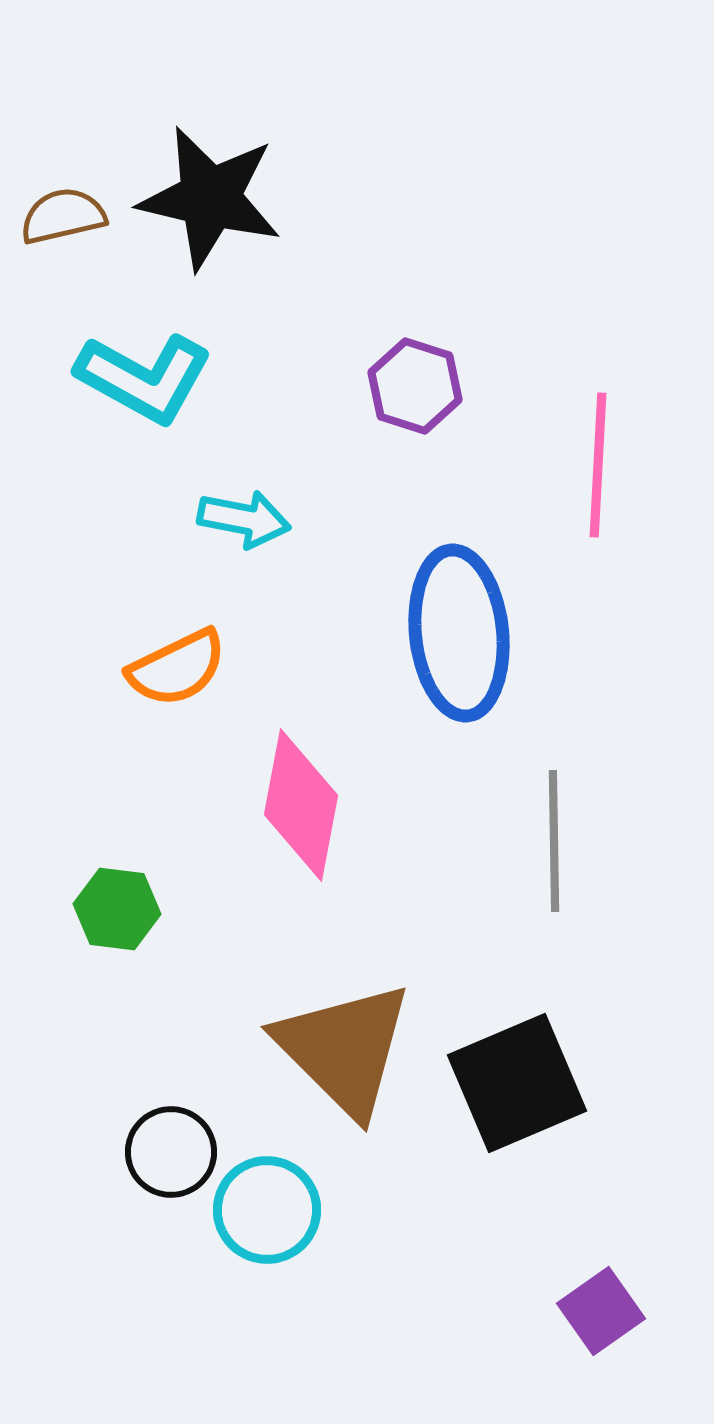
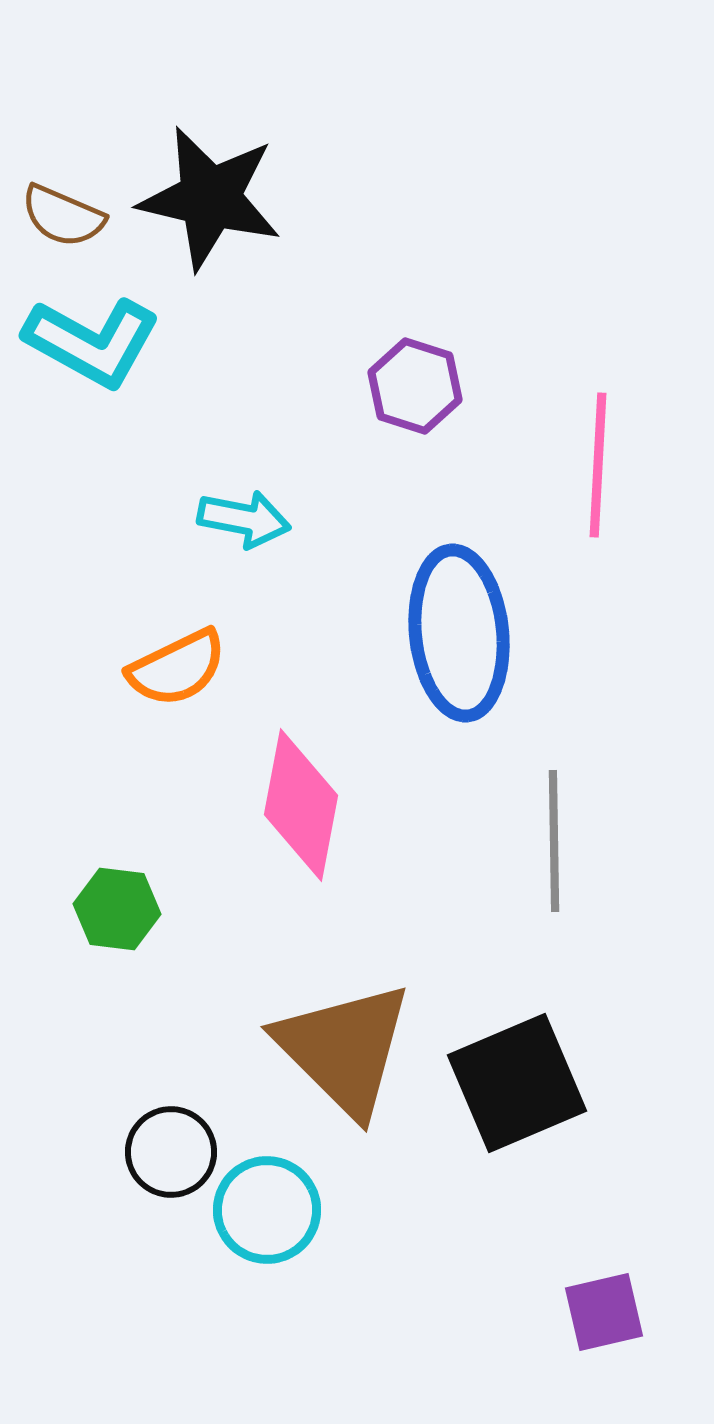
brown semicircle: rotated 144 degrees counterclockwise
cyan L-shape: moved 52 px left, 36 px up
purple square: moved 3 px right, 1 px down; rotated 22 degrees clockwise
